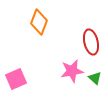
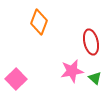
pink square: rotated 20 degrees counterclockwise
